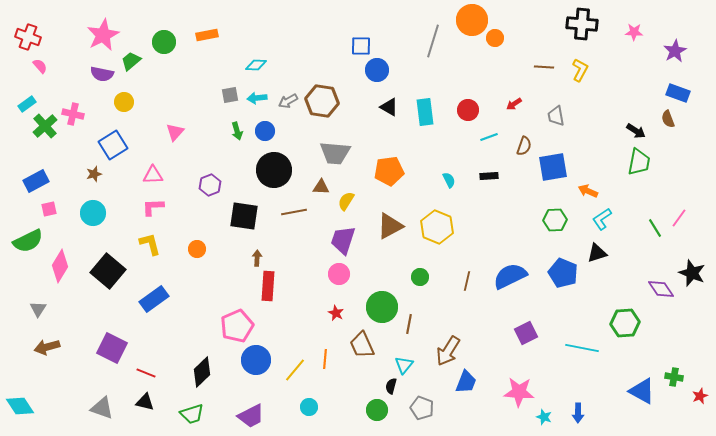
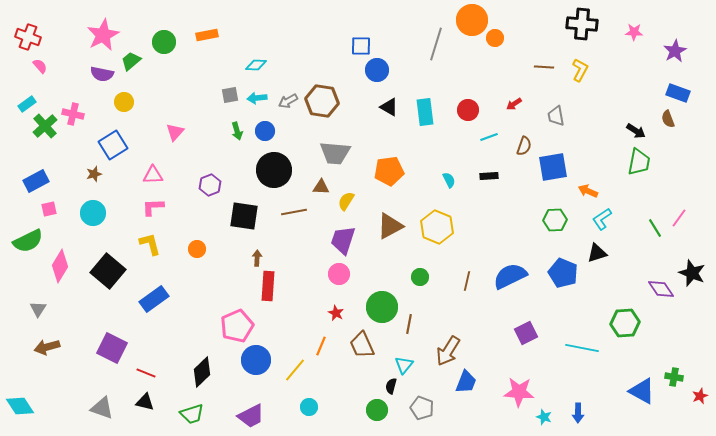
gray line at (433, 41): moved 3 px right, 3 px down
orange line at (325, 359): moved 4 px left, 13 px up; rotated 18 degrees clockwise
